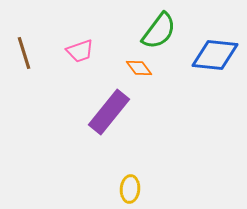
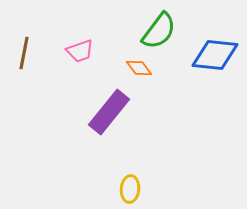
brown line: rotated 28 degrees clockwise
